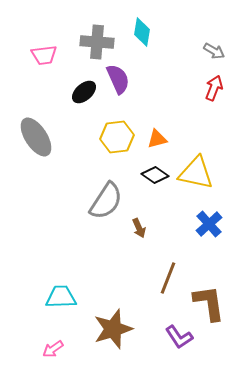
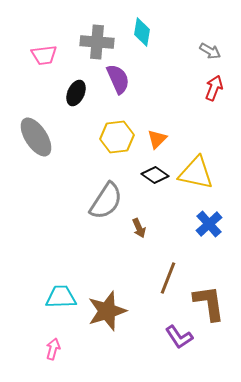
gray arrow: moved 4 px left
black ellipse: moved 8 px left, 1 px down; rotated 25 degrees counterclockwise
orange triangle: rotated 30 degrees counterclockwise
brown star: moved 6 px left, 18 px up
pink arrow: rotated 140 degrees clockwise
